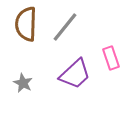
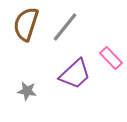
brown semicircle: rotated 16 degrees clockwise
pink rectangle: rotated 25 degrees counterclockwise
gray star: moved 4 px right, 8 px down; rotated 18 degrees counterclockwise
